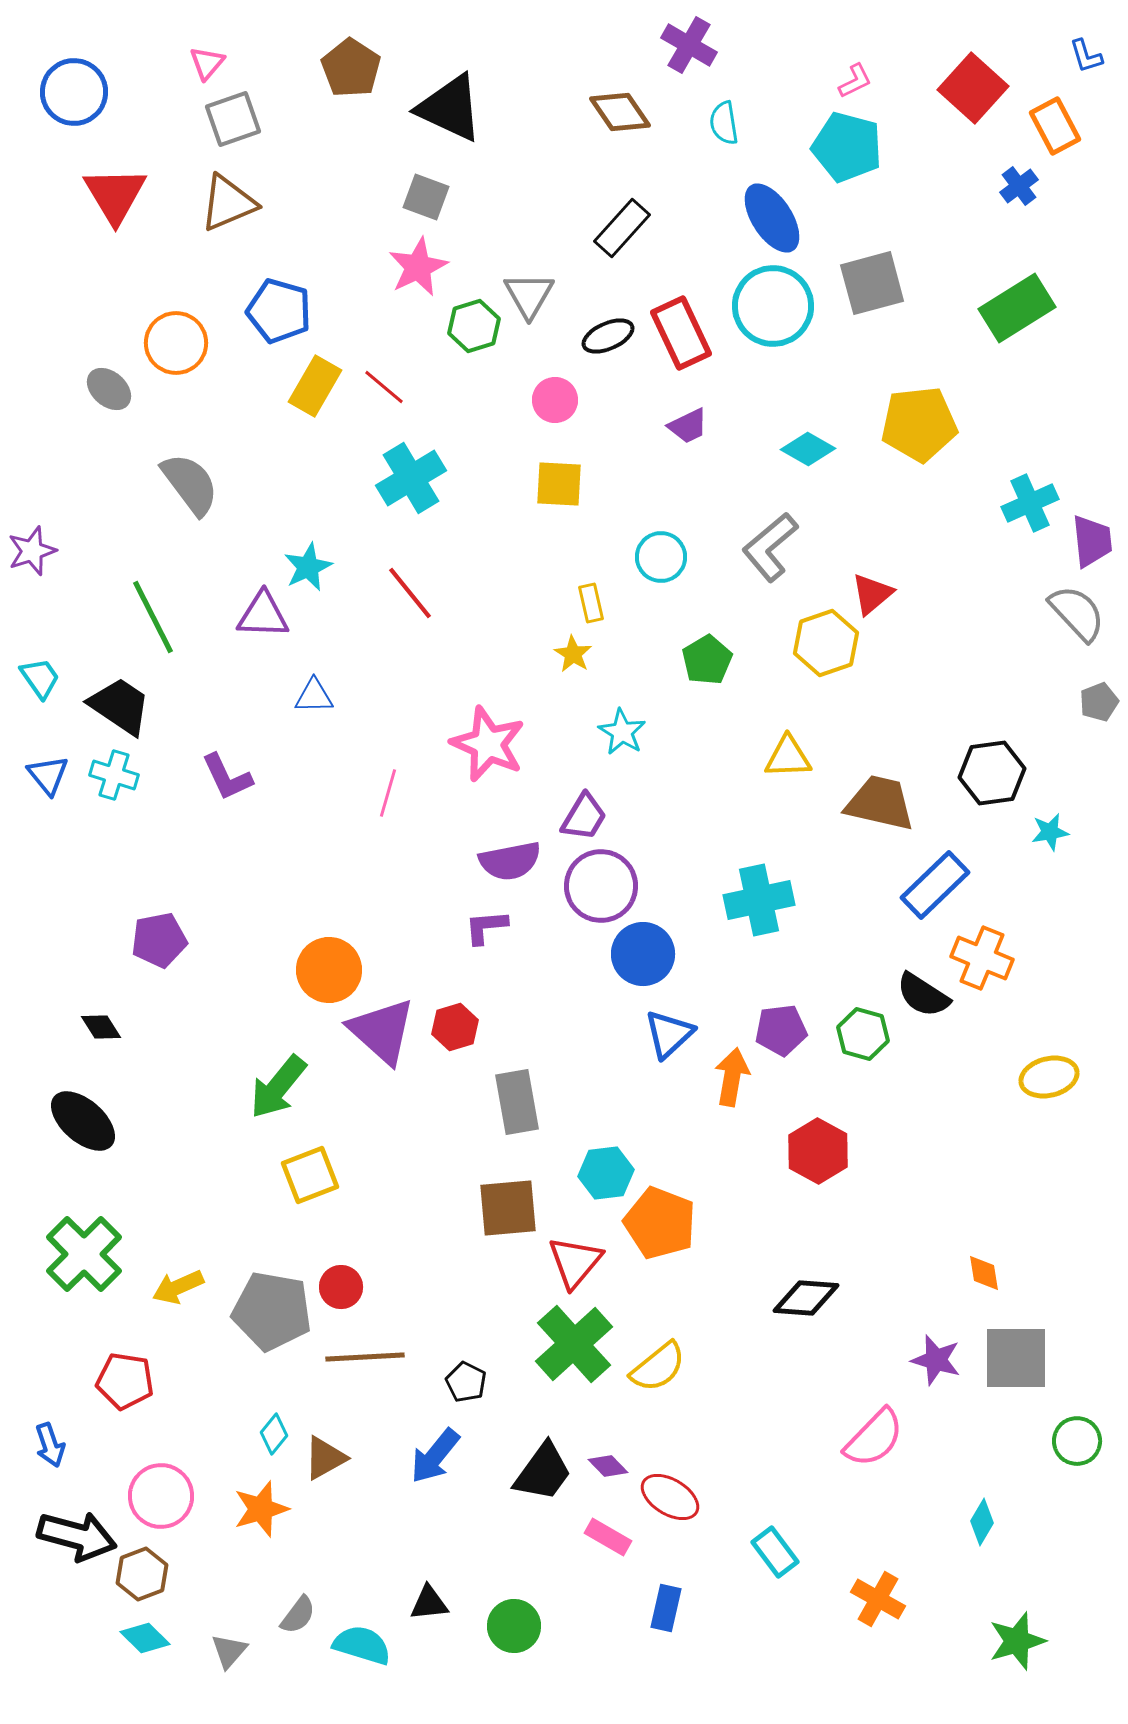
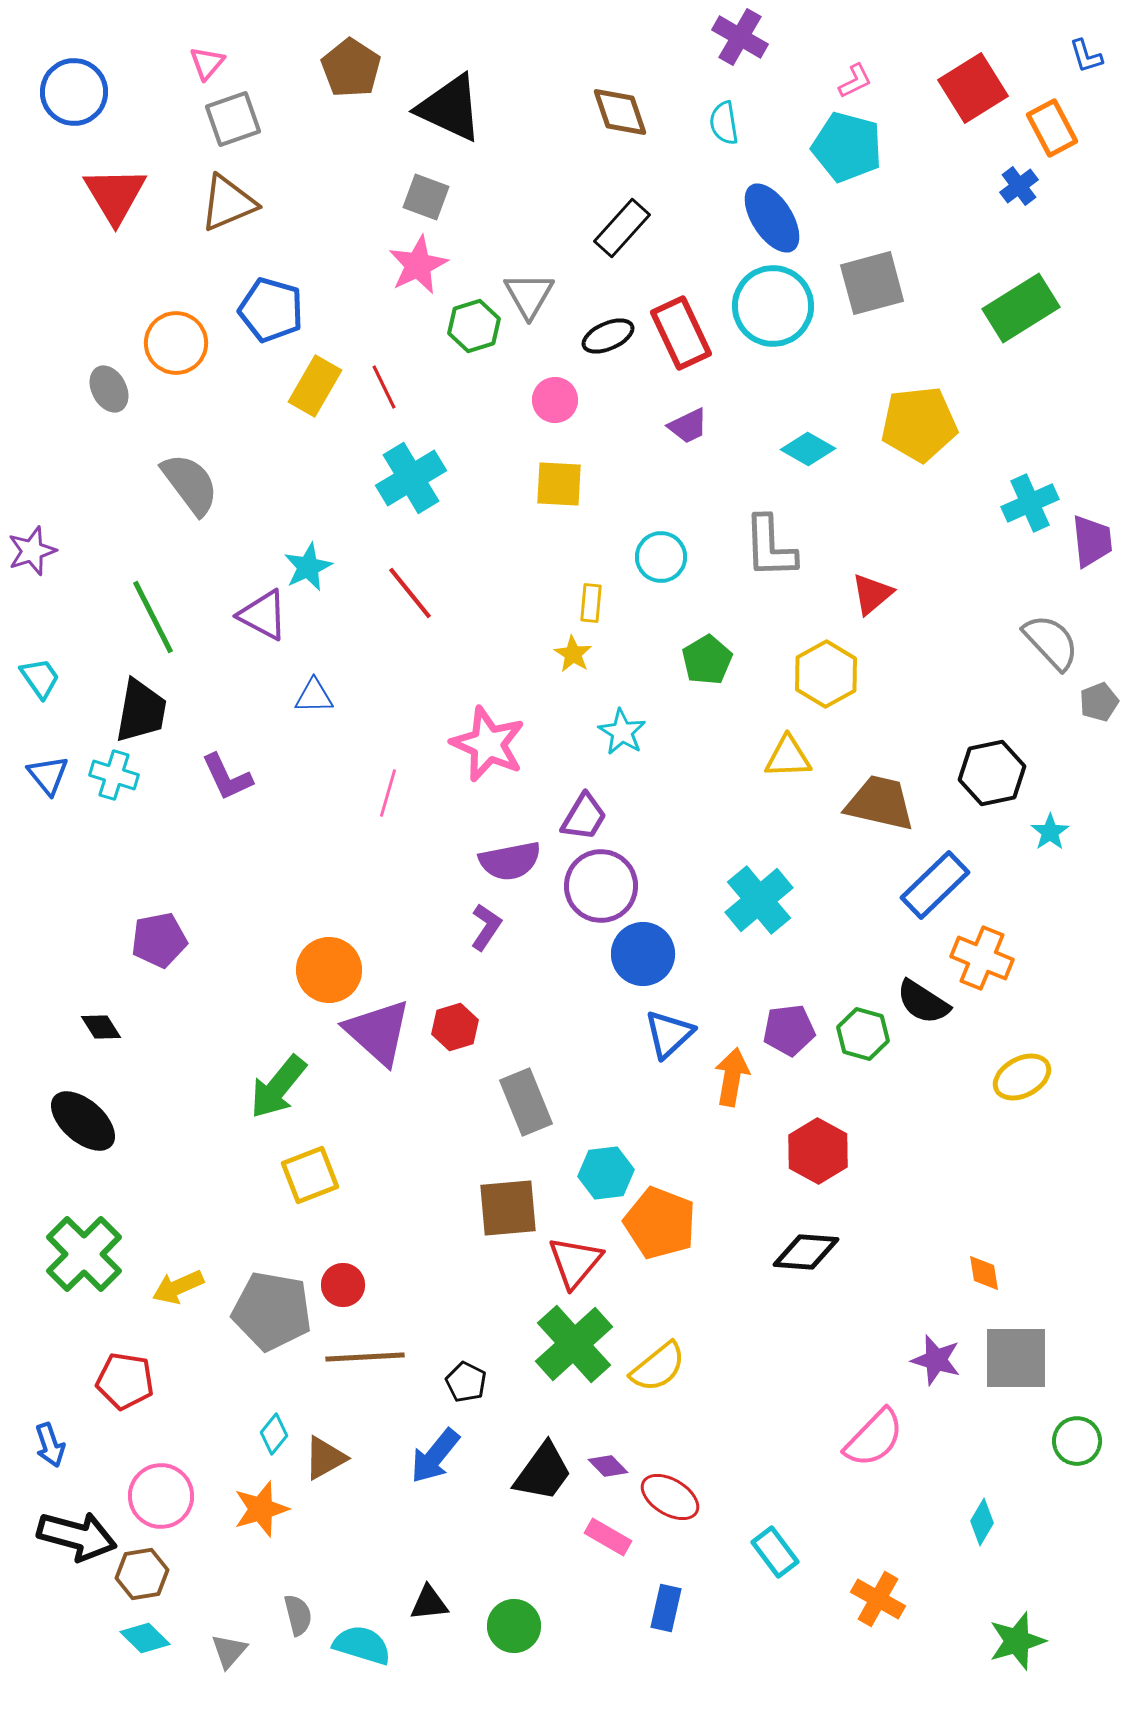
purple cross at (689, 45): moved 51 px right, 8 px up
red square at (973, 88): rotated 16 degrees clockwise
brown diamond at (620, 112): rotated 16 degrees clockwise
orange rectangle at (1055, 126): moved 3 px left, 2 px down
pink star at (418, 267): moved 2 px up
green rectangle at (1017, 308): moved 4 px right
blue pentagon at (279, 311): moved 8 px left, 1 px up
red line at (384, 387): rotated 24 degrees clockwise
gray ellipse at (109, 389): rotated 21 degrees clockwise
gray L-shape at (770, 547): rotated 52 degrees counterclockwise
yellow rectangle at (591, 603): rotated 18 degrees clockwise
gray semicircle at (1077, 613): moved 26 px left, 29 px down
purple triangle at (263, 615): rotated 26 degrees clockwise
yellow hexagon at (826, 643): moved 31 px down; rotated 10 degrees counterclockwise
black trapezoid at (120, 706): moved 21 px right, 5 px down; rotated 66 degrees clockwise
black hexagon at (992, 773): rotated 4 degrees counterclockwise
cyan star at (1050, 832): rotated 24 degrees counterclockwise
cyan cross at (759, 900): rotated 28 degrees counterclockwise
purple L-shape at (486, 927): rotated 129 degrees clockwise
black semicircle at (923, 995): moved 7 px down
purple pentagon at (781, 1030): moved 8 px right
purple triangle at (382, 1031): moved 4 px left, 1 px down
yellow ellipse at (1049, 1077): moved 27 px left; rotated 14 degrees counterclockwise
gray rectangle at (517, 1102): moved 9 px right; rotated 12 degrees counterclockwise
red circle at (341, 1287): moved 2 px right, 2 px up
black diamond at (806, 1298): moved 46 px up
brown hexagon at (142, 1574): rotated 12 degrees clockwise
gray semicircle at (298, 1615): rotated 51 degrees counterclockwise
